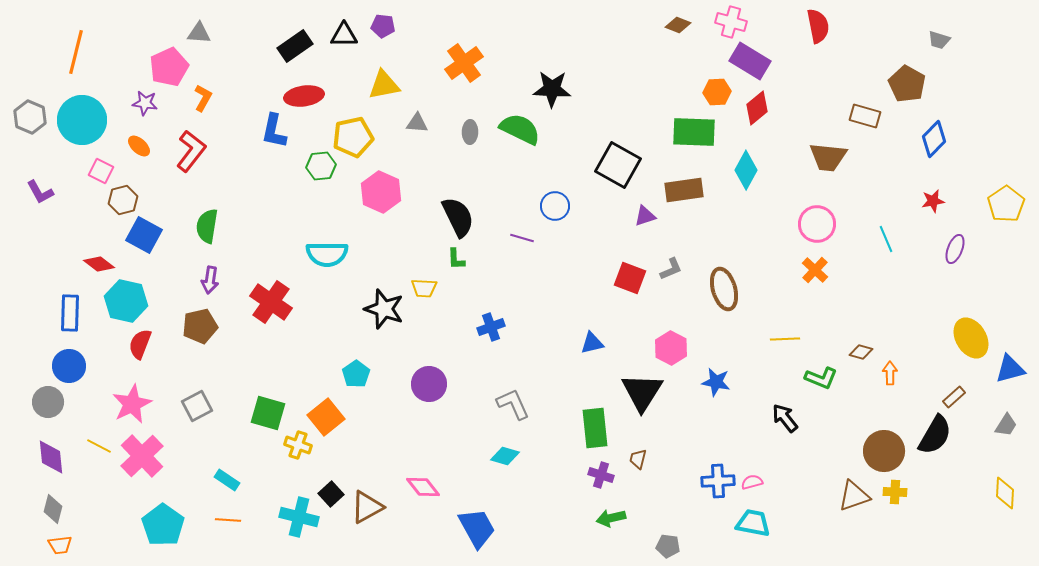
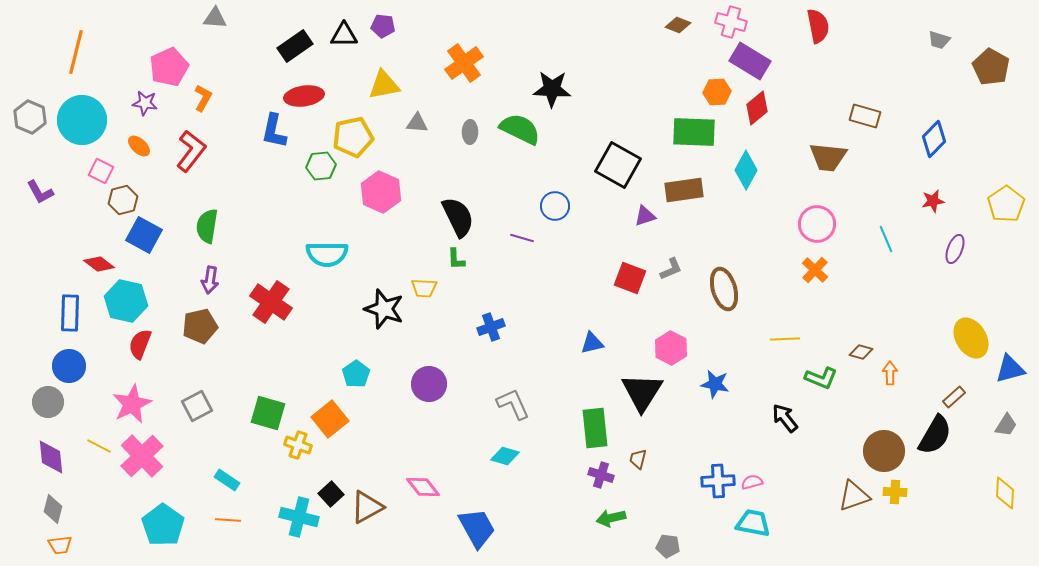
gray triangle at (199, 33): moved 16 px right, 15 px up
brown pentagon at (907, 84): moved 84 px right, 17 px up
blue star at (716, 382): moved 1 px left, 2 px down
orange square at (326, 417): moved 4 px right, 2 px down
